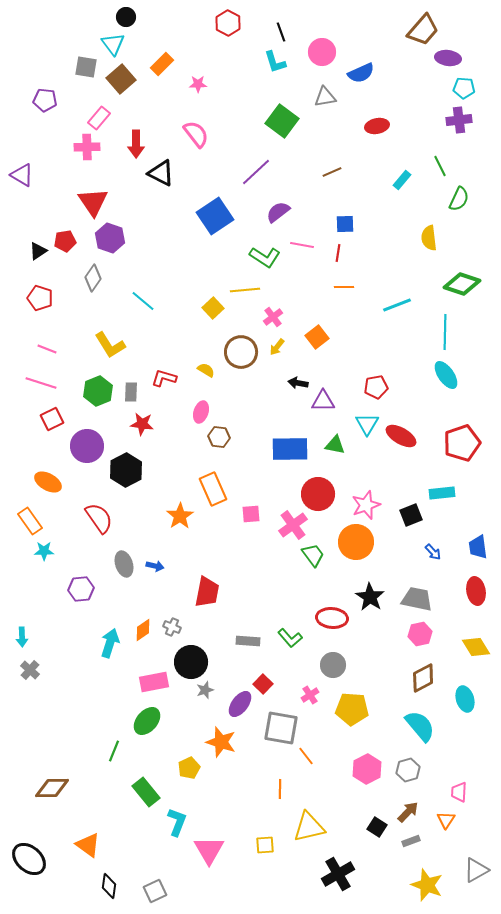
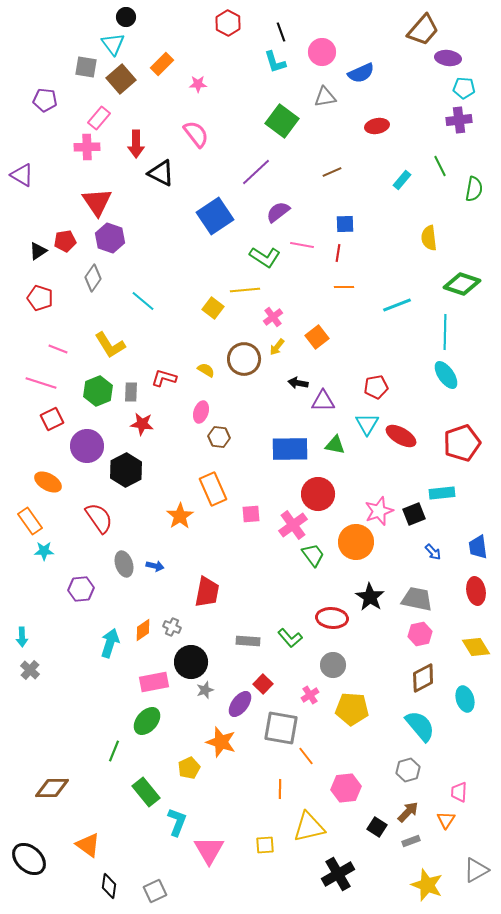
green semicircle at (459, 199): moved 15 px right, 10 px up; rotated 15 degrees counterclockwise
red triangle at (93, 202): moved 4 px right
yellow square at (213, 308): rotated 10 degrees counterclockwise
pink line at (47, 349): moved 11 px right
brown circle at (241, 352): moved 3 px right, 7 px down
pink star at (366, 505): moved 13 px right, 6 px down
black square at (411, 515): moved 3 px right, 1 px up
pink hexagon at (367, 769): moved 21 px left, 19 px down; rotated 20 degrees clockwise
